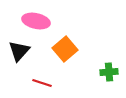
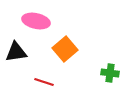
black triangle: moved 3 px left, 1 px down; rotated 40 degrees clockwise
green cross: moved 1 px right, 1 px down; rotated 12 degrees clockwise
red line: moved 2 px right, 1 px up
